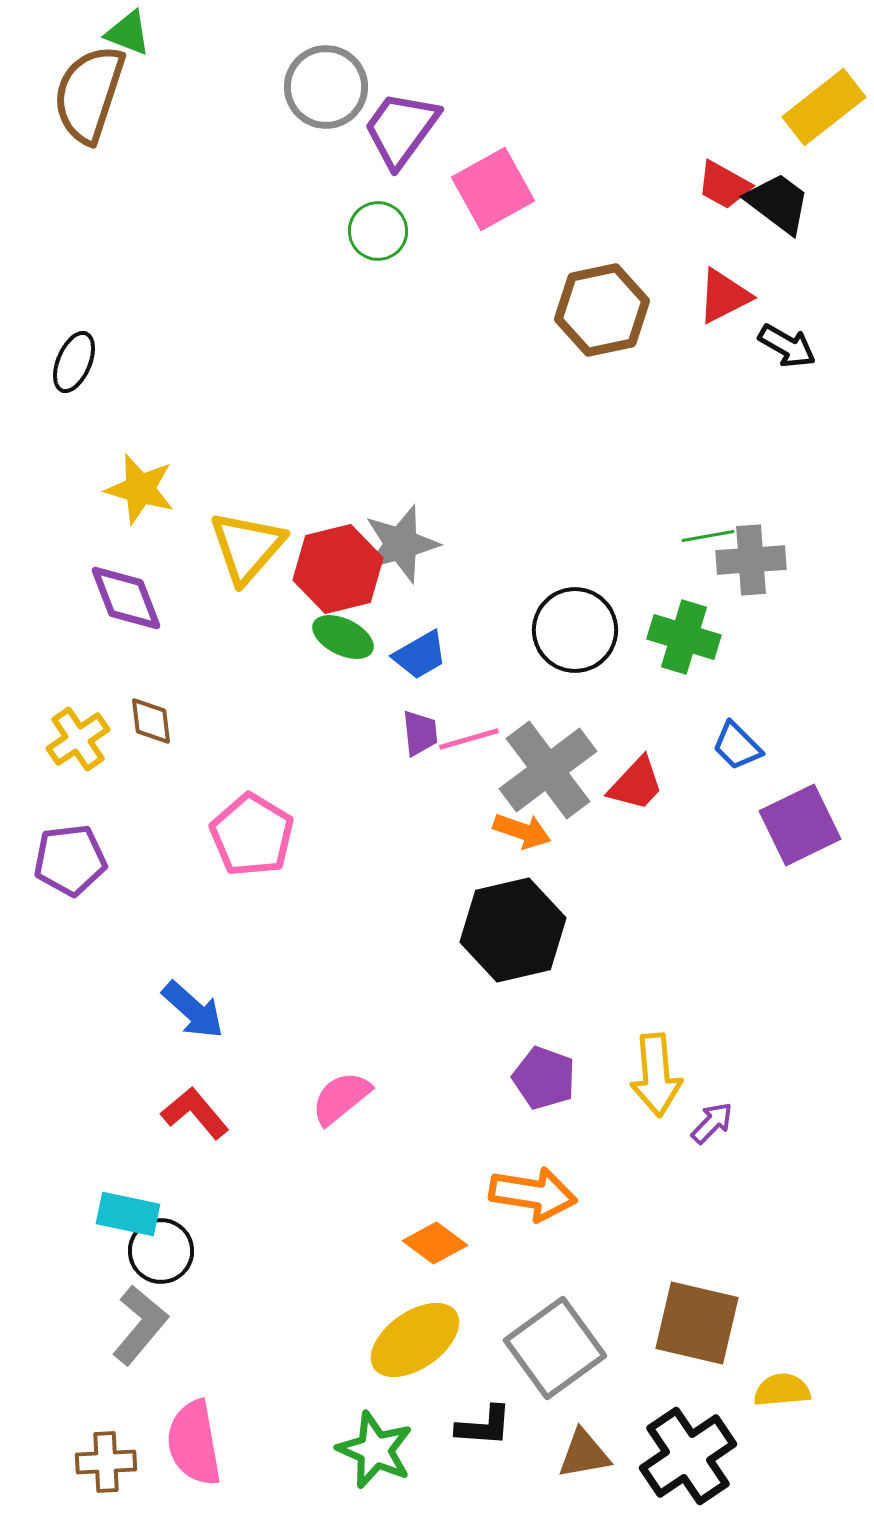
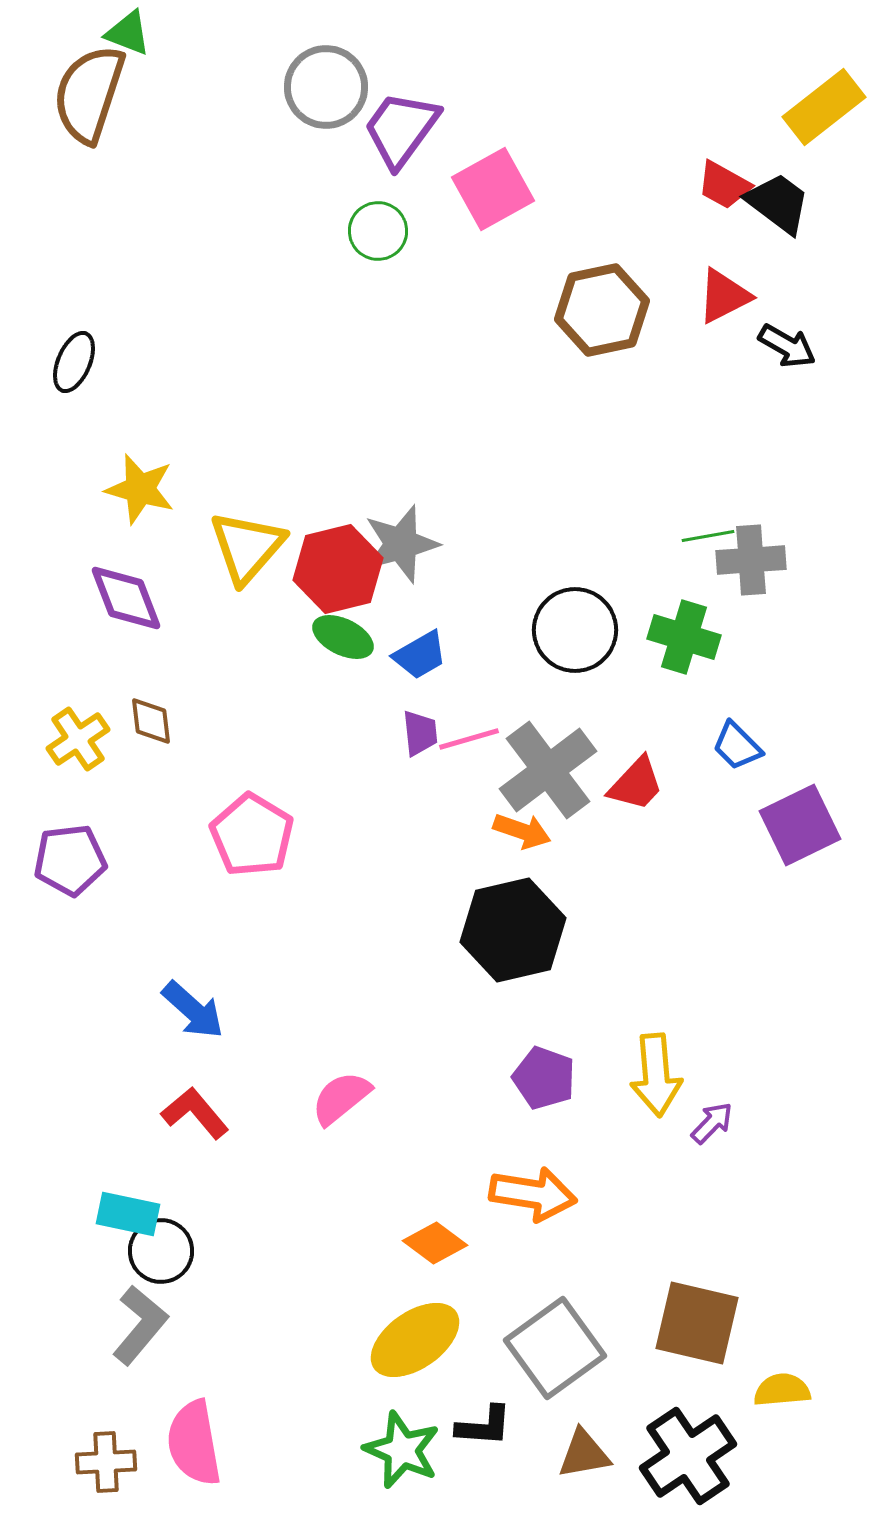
green star at (375, 1450): moved 27 px right
